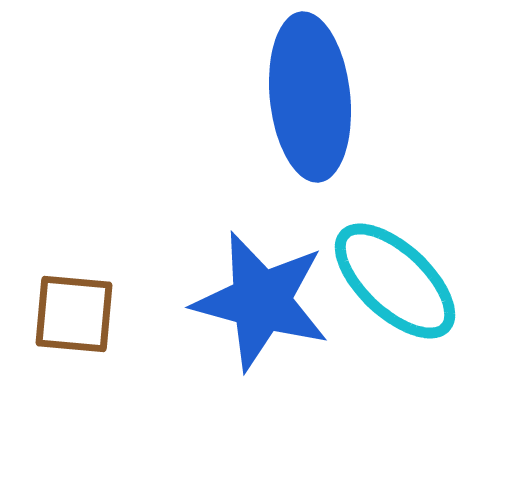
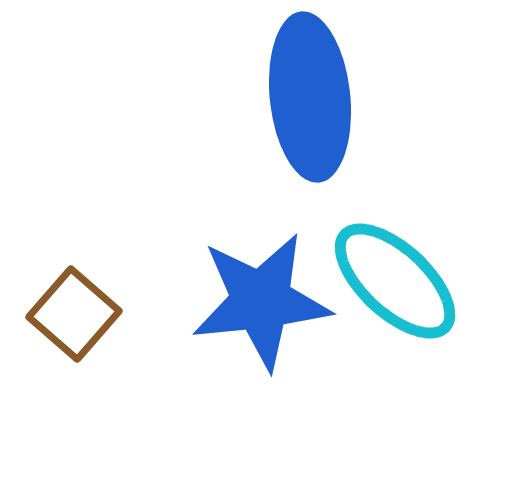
blue star: rotated 21 degrees counterclockwise
brown square: rotated 36 degrees clockwise
